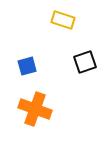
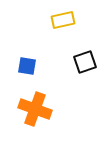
yellow rectangle: rotated 30 degrees counterclockwise
blue square: rotated 24 degrees clockwise
